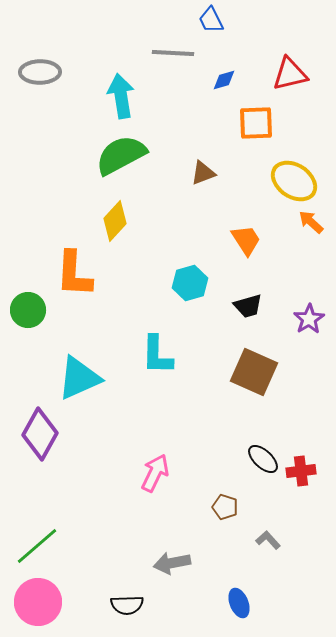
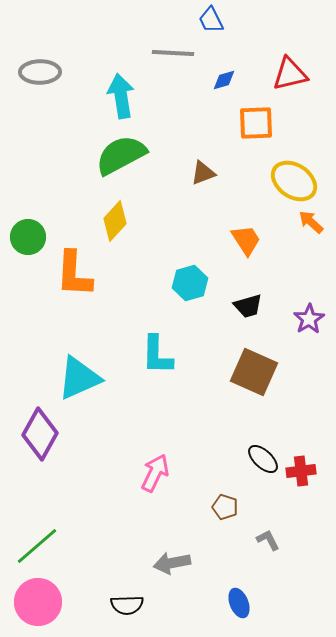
green circle: moved 73 px up
gray L-shape: rotated 15 degrees clockwise
